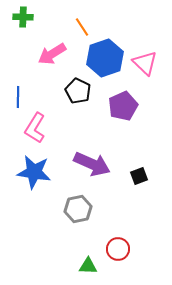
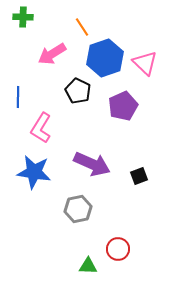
pink L-shape: moved 6 px right
